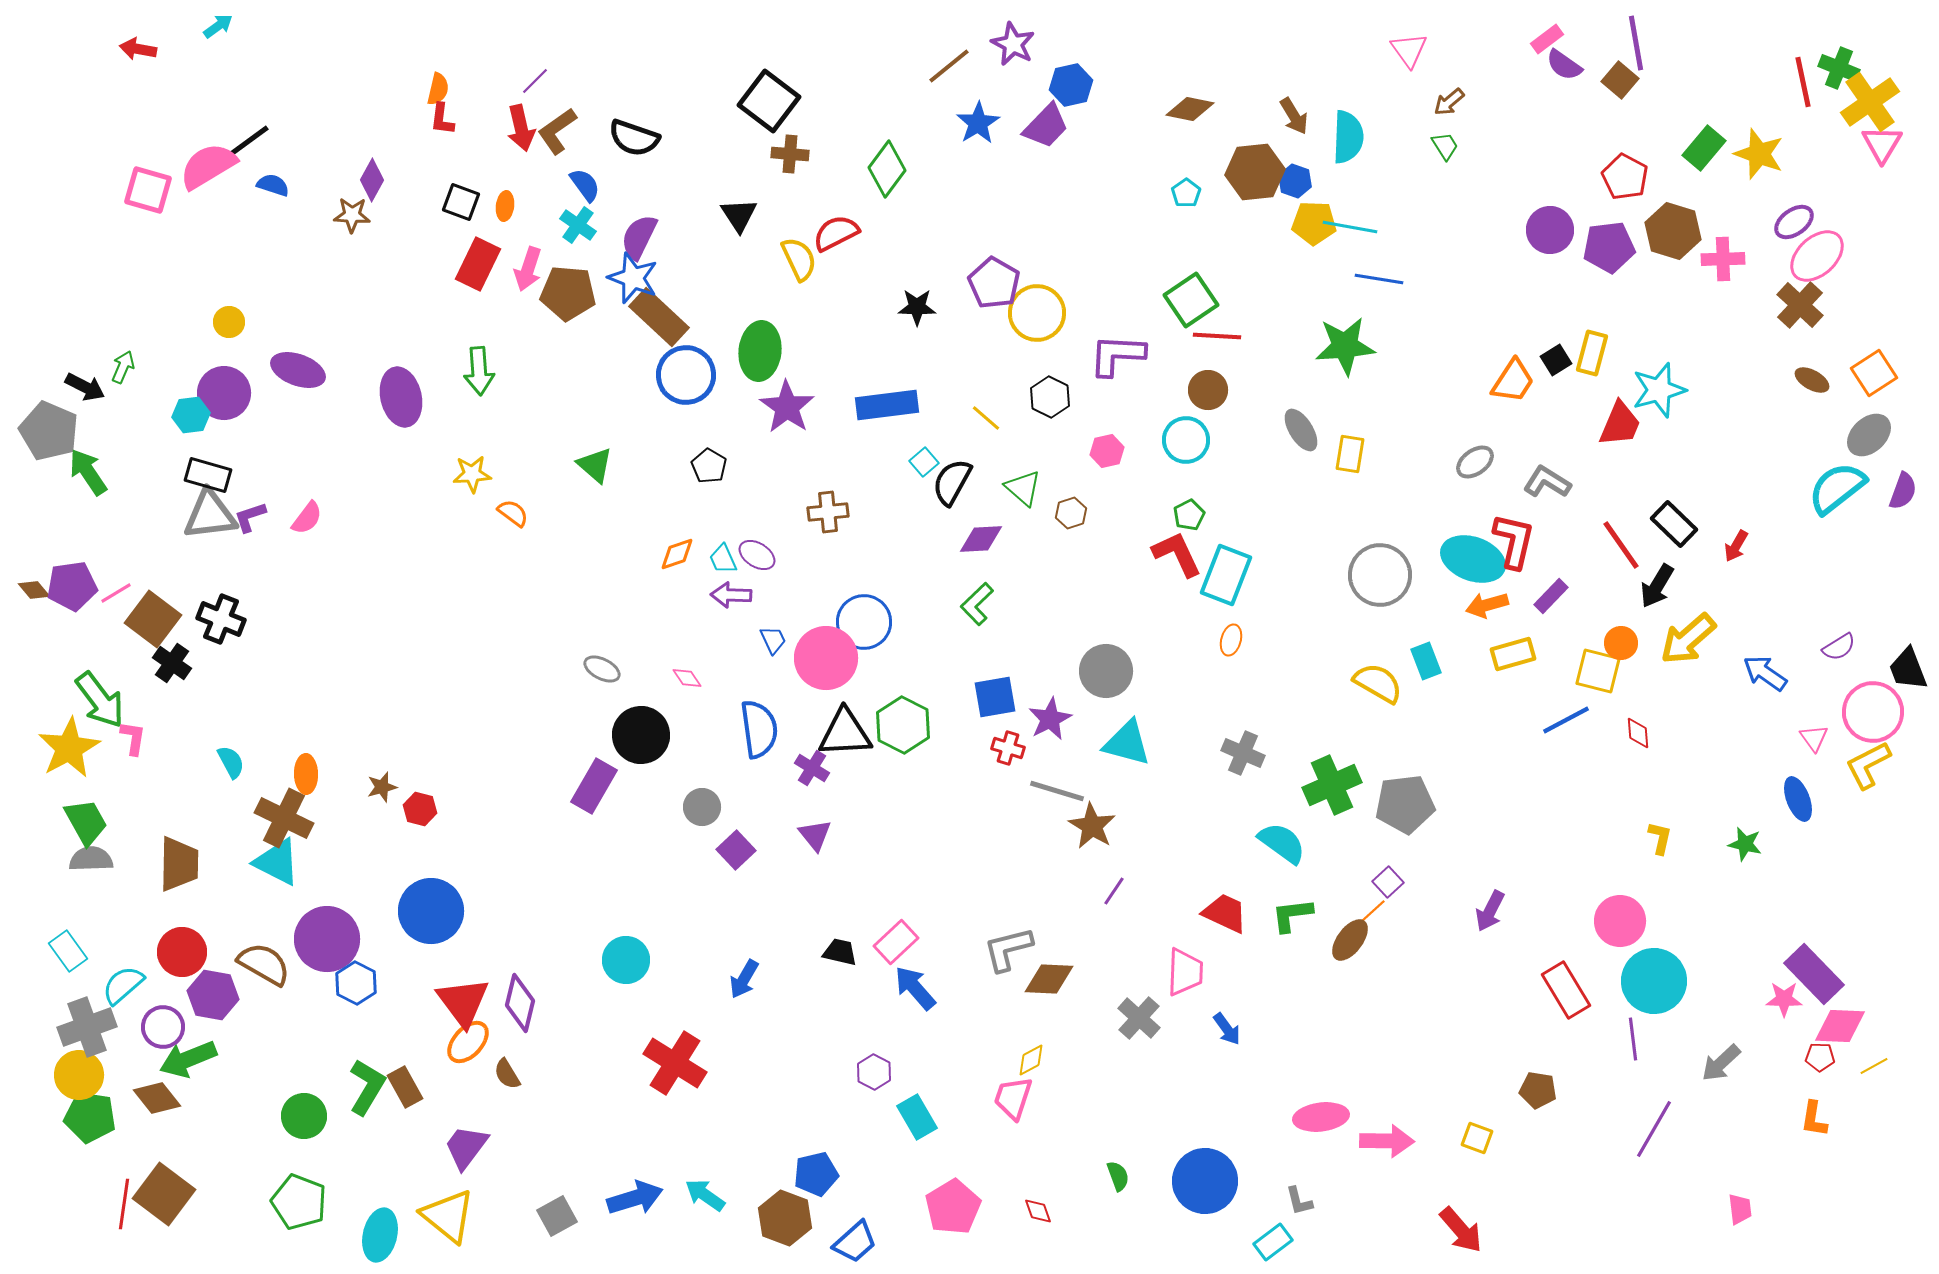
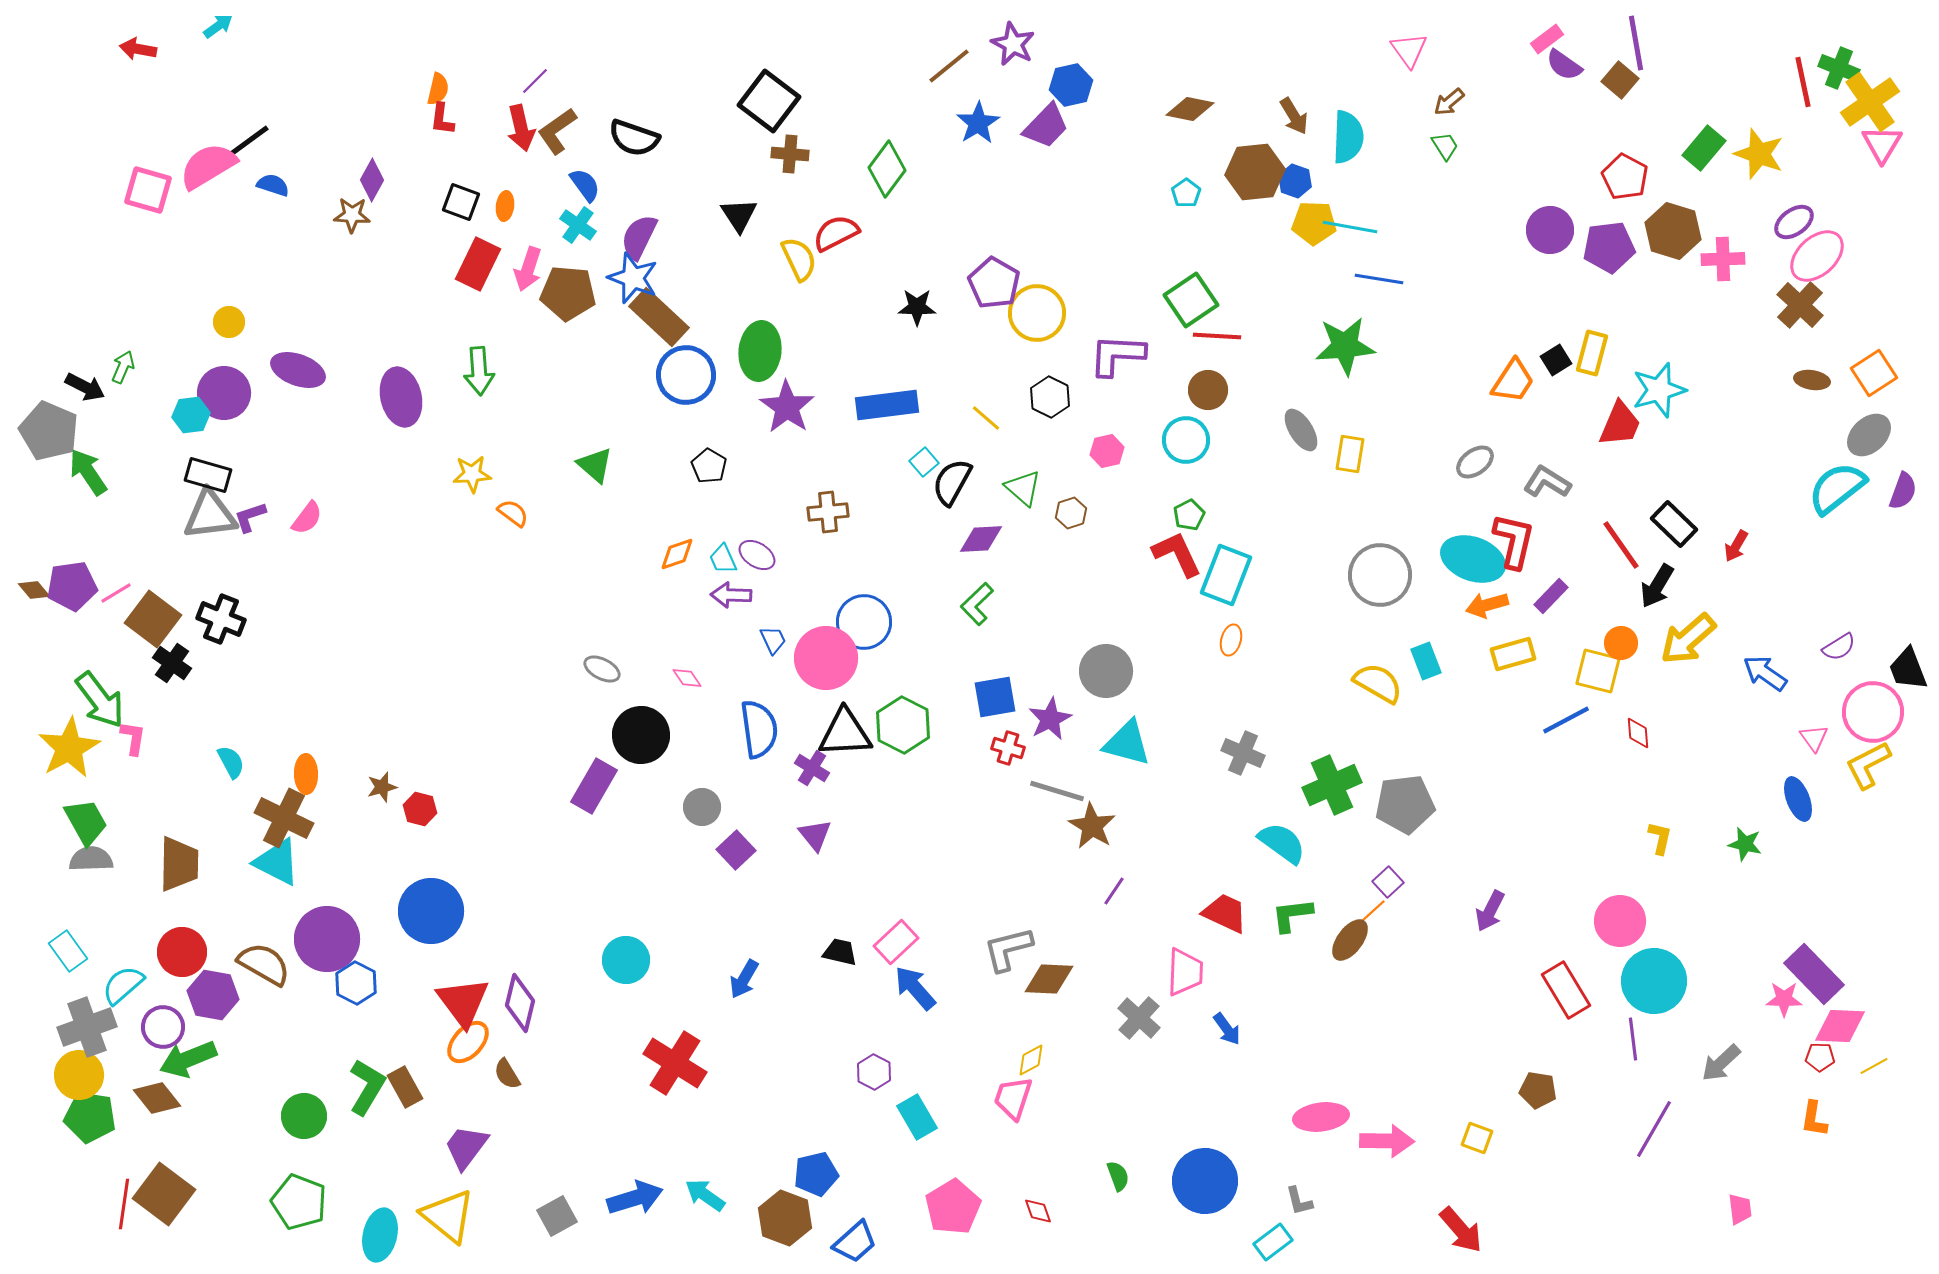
brown ellipse at (1812, 380): rotated 20 degrees counterclockwise
